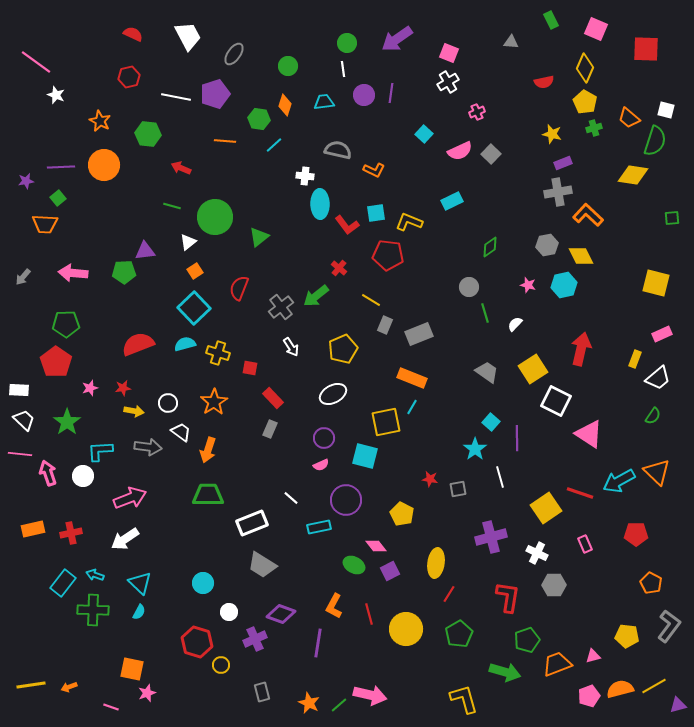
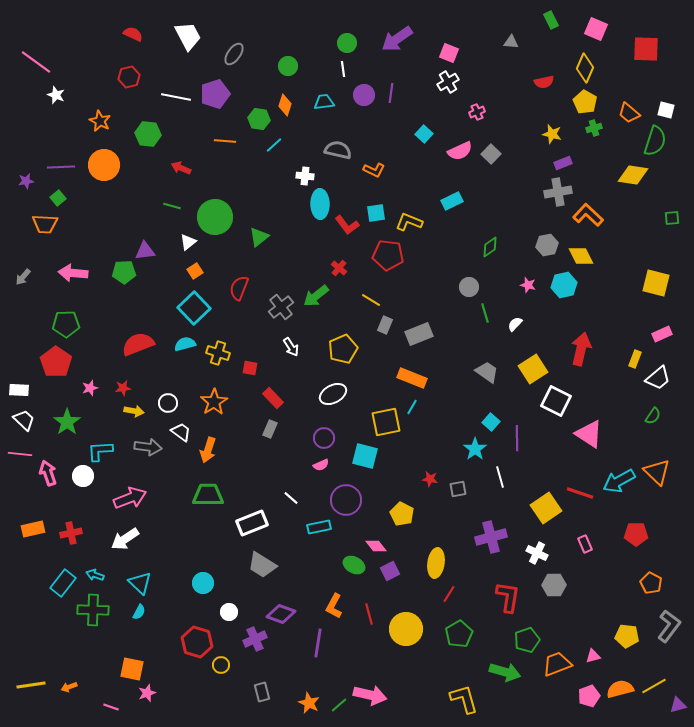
orange trapezoid at (629, 118): moved 5 px up
